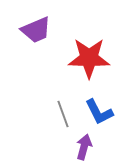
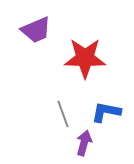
red star: moved 4 px left
blue L-shape: moved 7 px right; rotated 128 degrees clockwise
purple arrow: moved 4 px up
